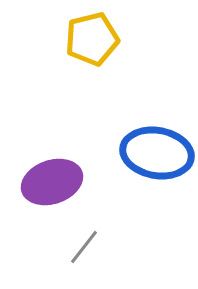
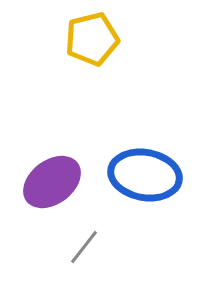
blue ellipse: moved 12 px left, 22 px down
purple ellipse: rotated 18 degrees counterclockwise
